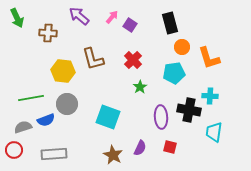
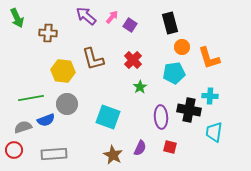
purple arrow: moved 7 px right
